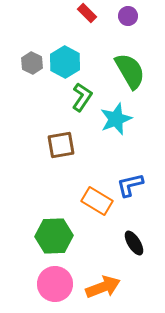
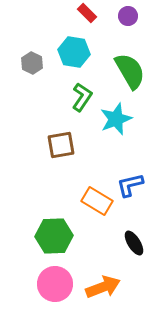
cyan hexagon: moved 9 px right, 10 px up; rotated 20 degrees counterclockwise
